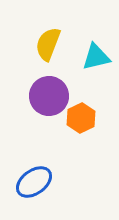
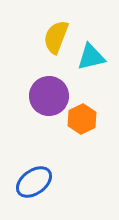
yellow semicircle: moved 8 px right, 7 px up
cyan triangle: moved 5 px left
orange hexagon: moved 1 px right, 1 px down
